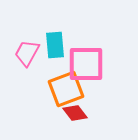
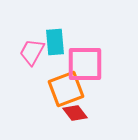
cyan rectangle: moved 3 px up
pink trapezoid: moved 5 px right, 1 px up
pink square: moved 1 px left
